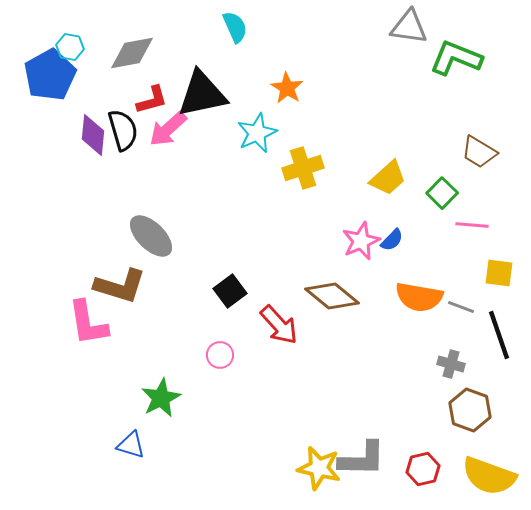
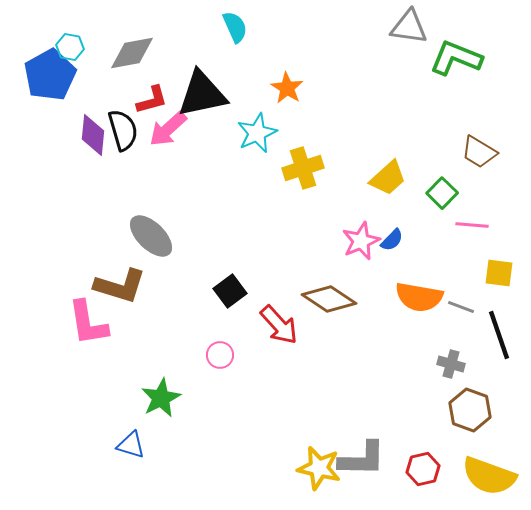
brown diamond: moved 3 px left, 3 px down; rotated 6 degrees counterclockwise
